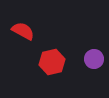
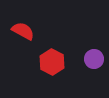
red hexagon: rotated 20 degrees counterclockwise
